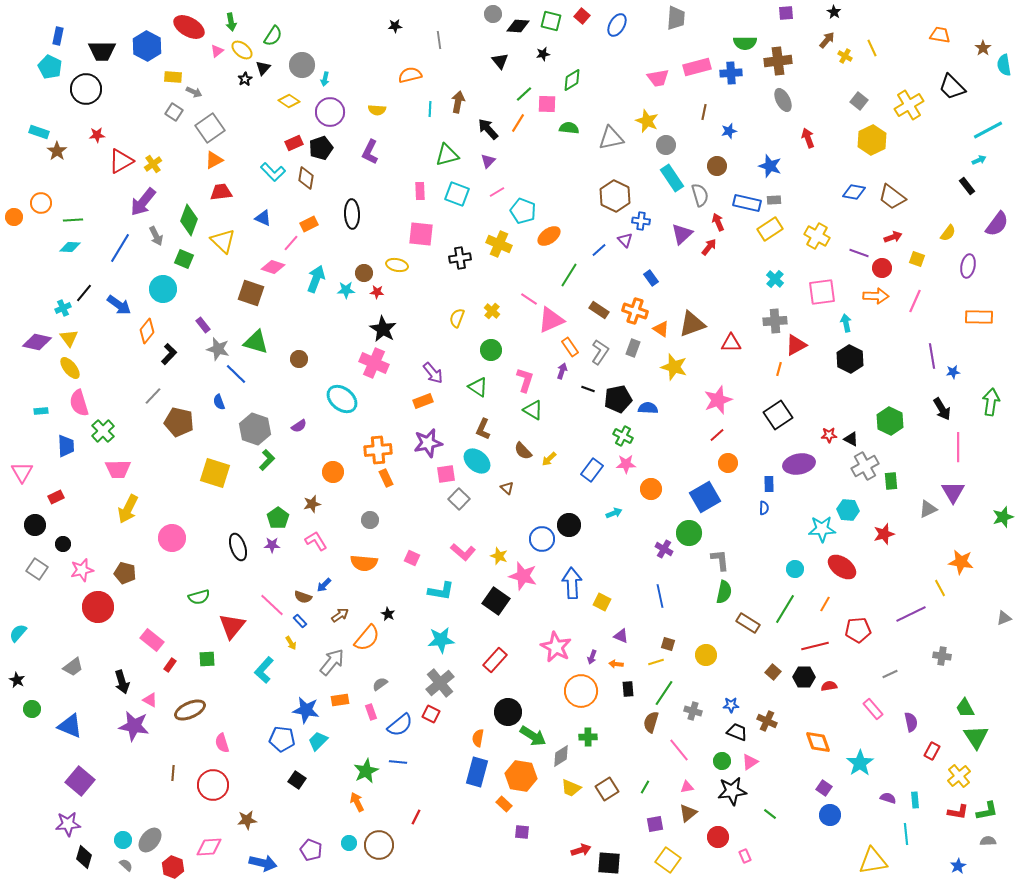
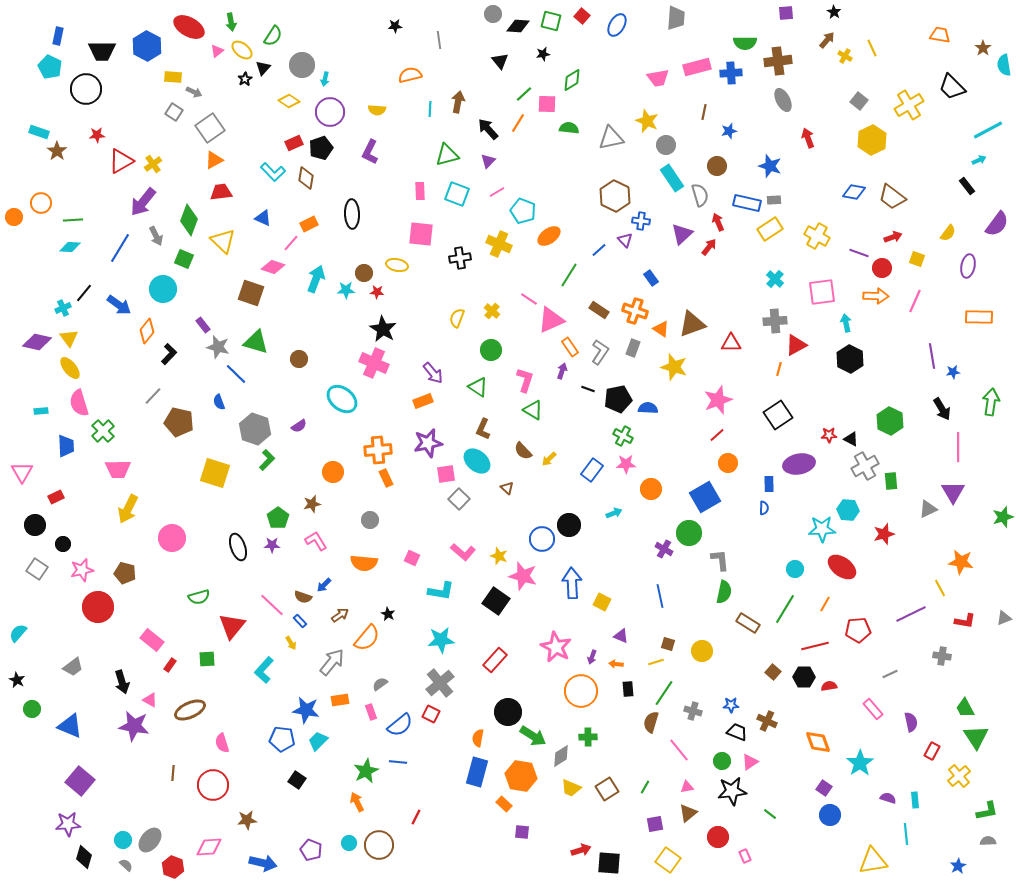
gray star at (218, 349): moved 2 px up
yellow circle at (706, 655): moved 4 px left, 4 px up
red L-shape at (958, 812): moved 7 px right, 191 px up
